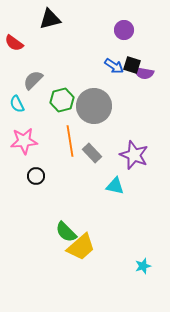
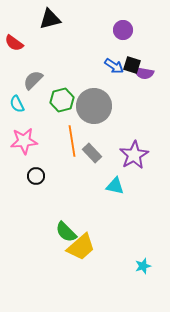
purple circle: moved 1 px left
orange line: moved 2 px right
purple star: rotated 20 degrees clockwise
